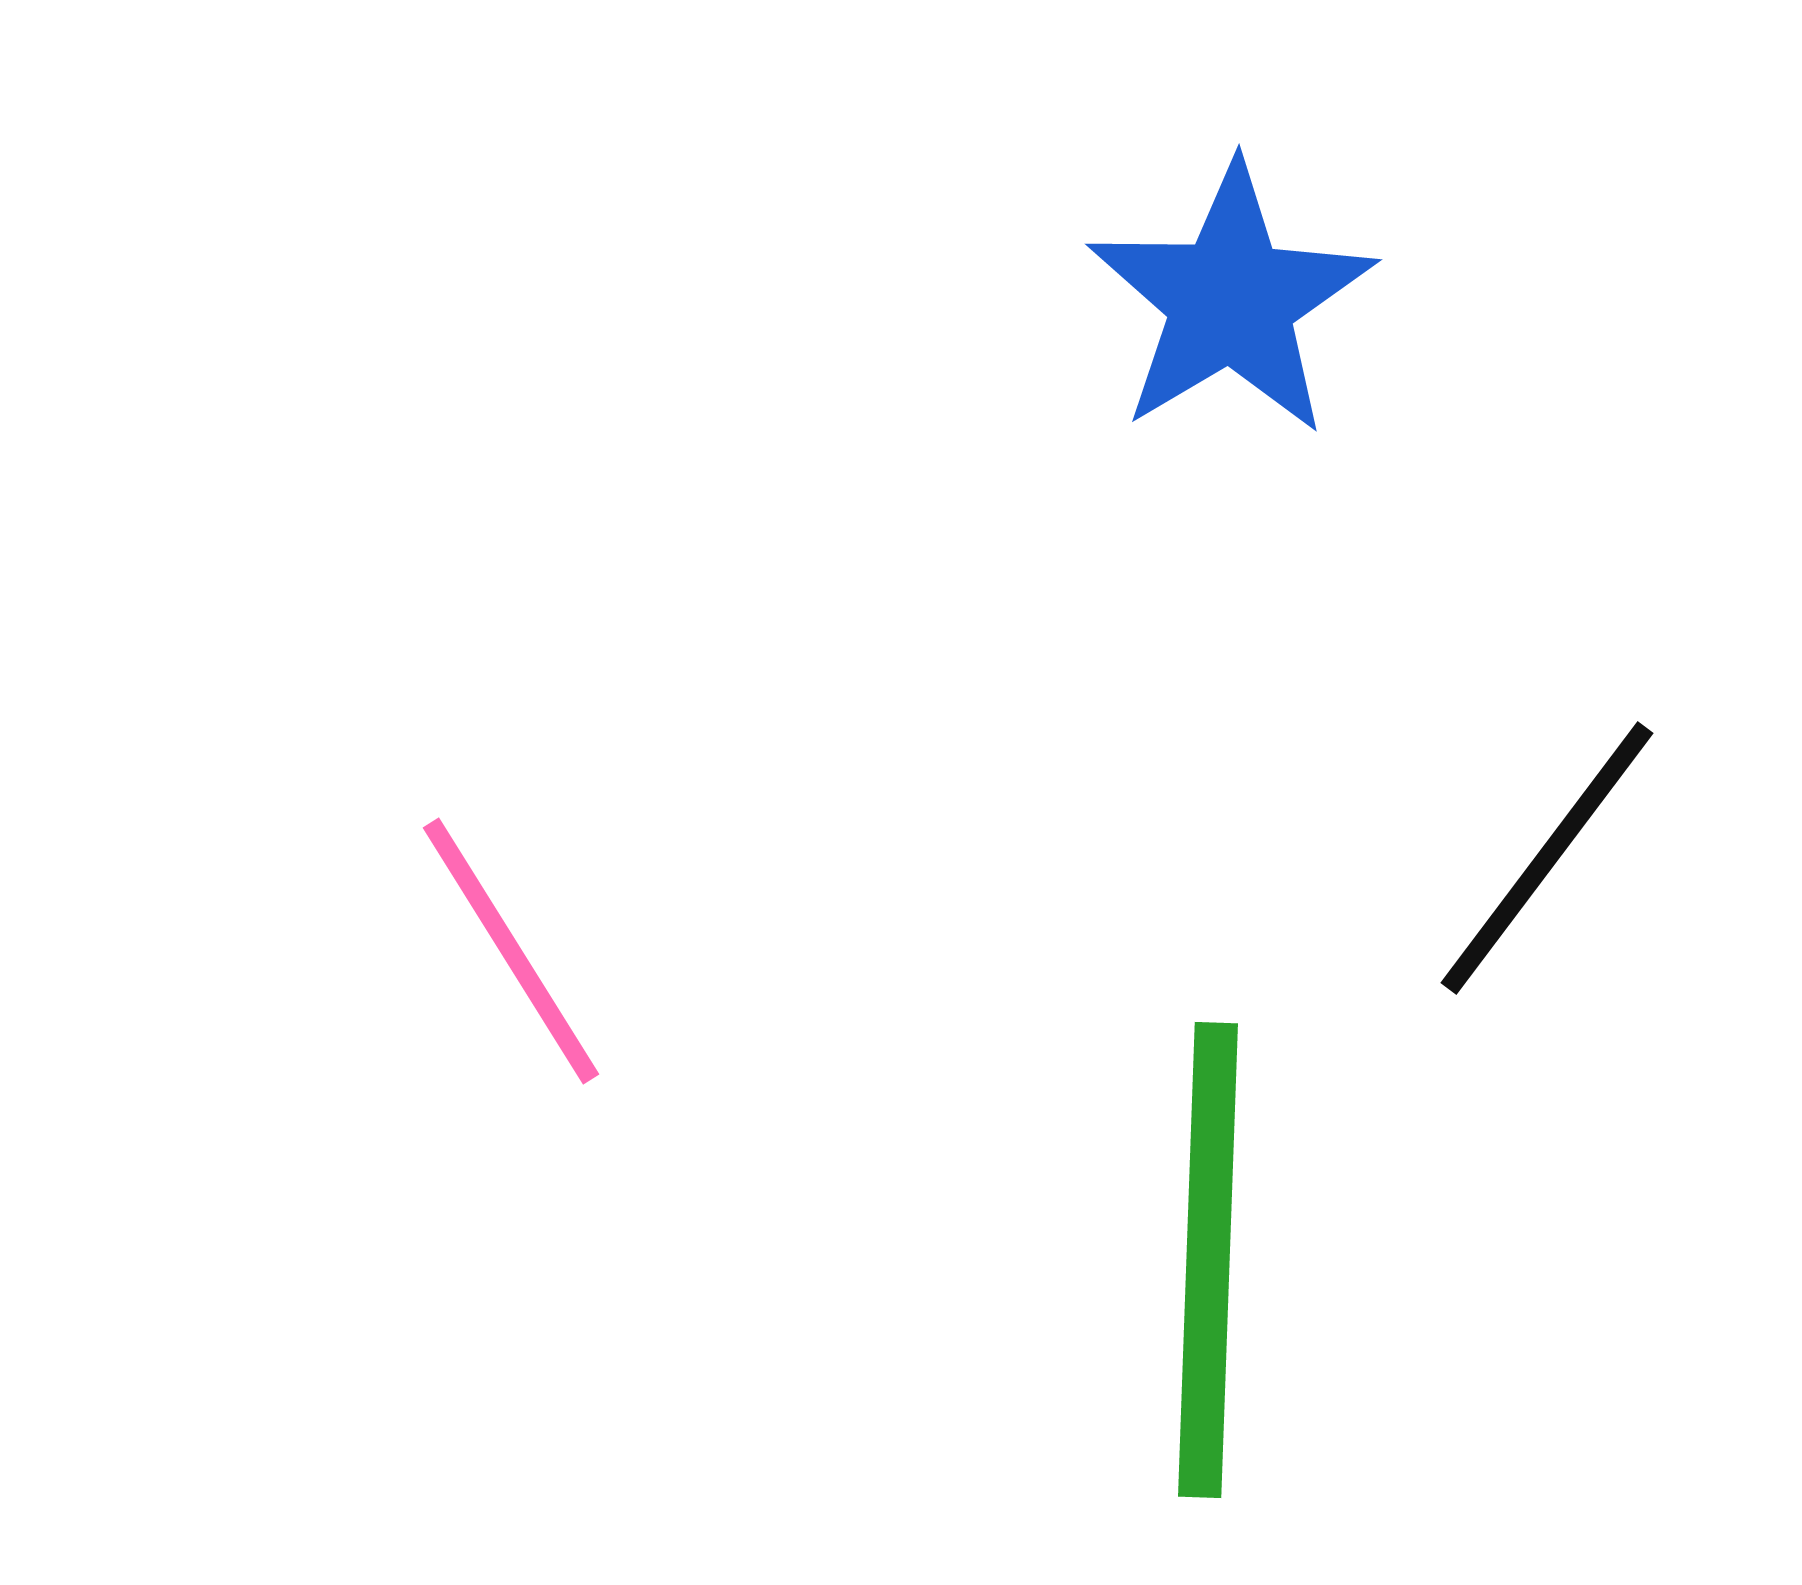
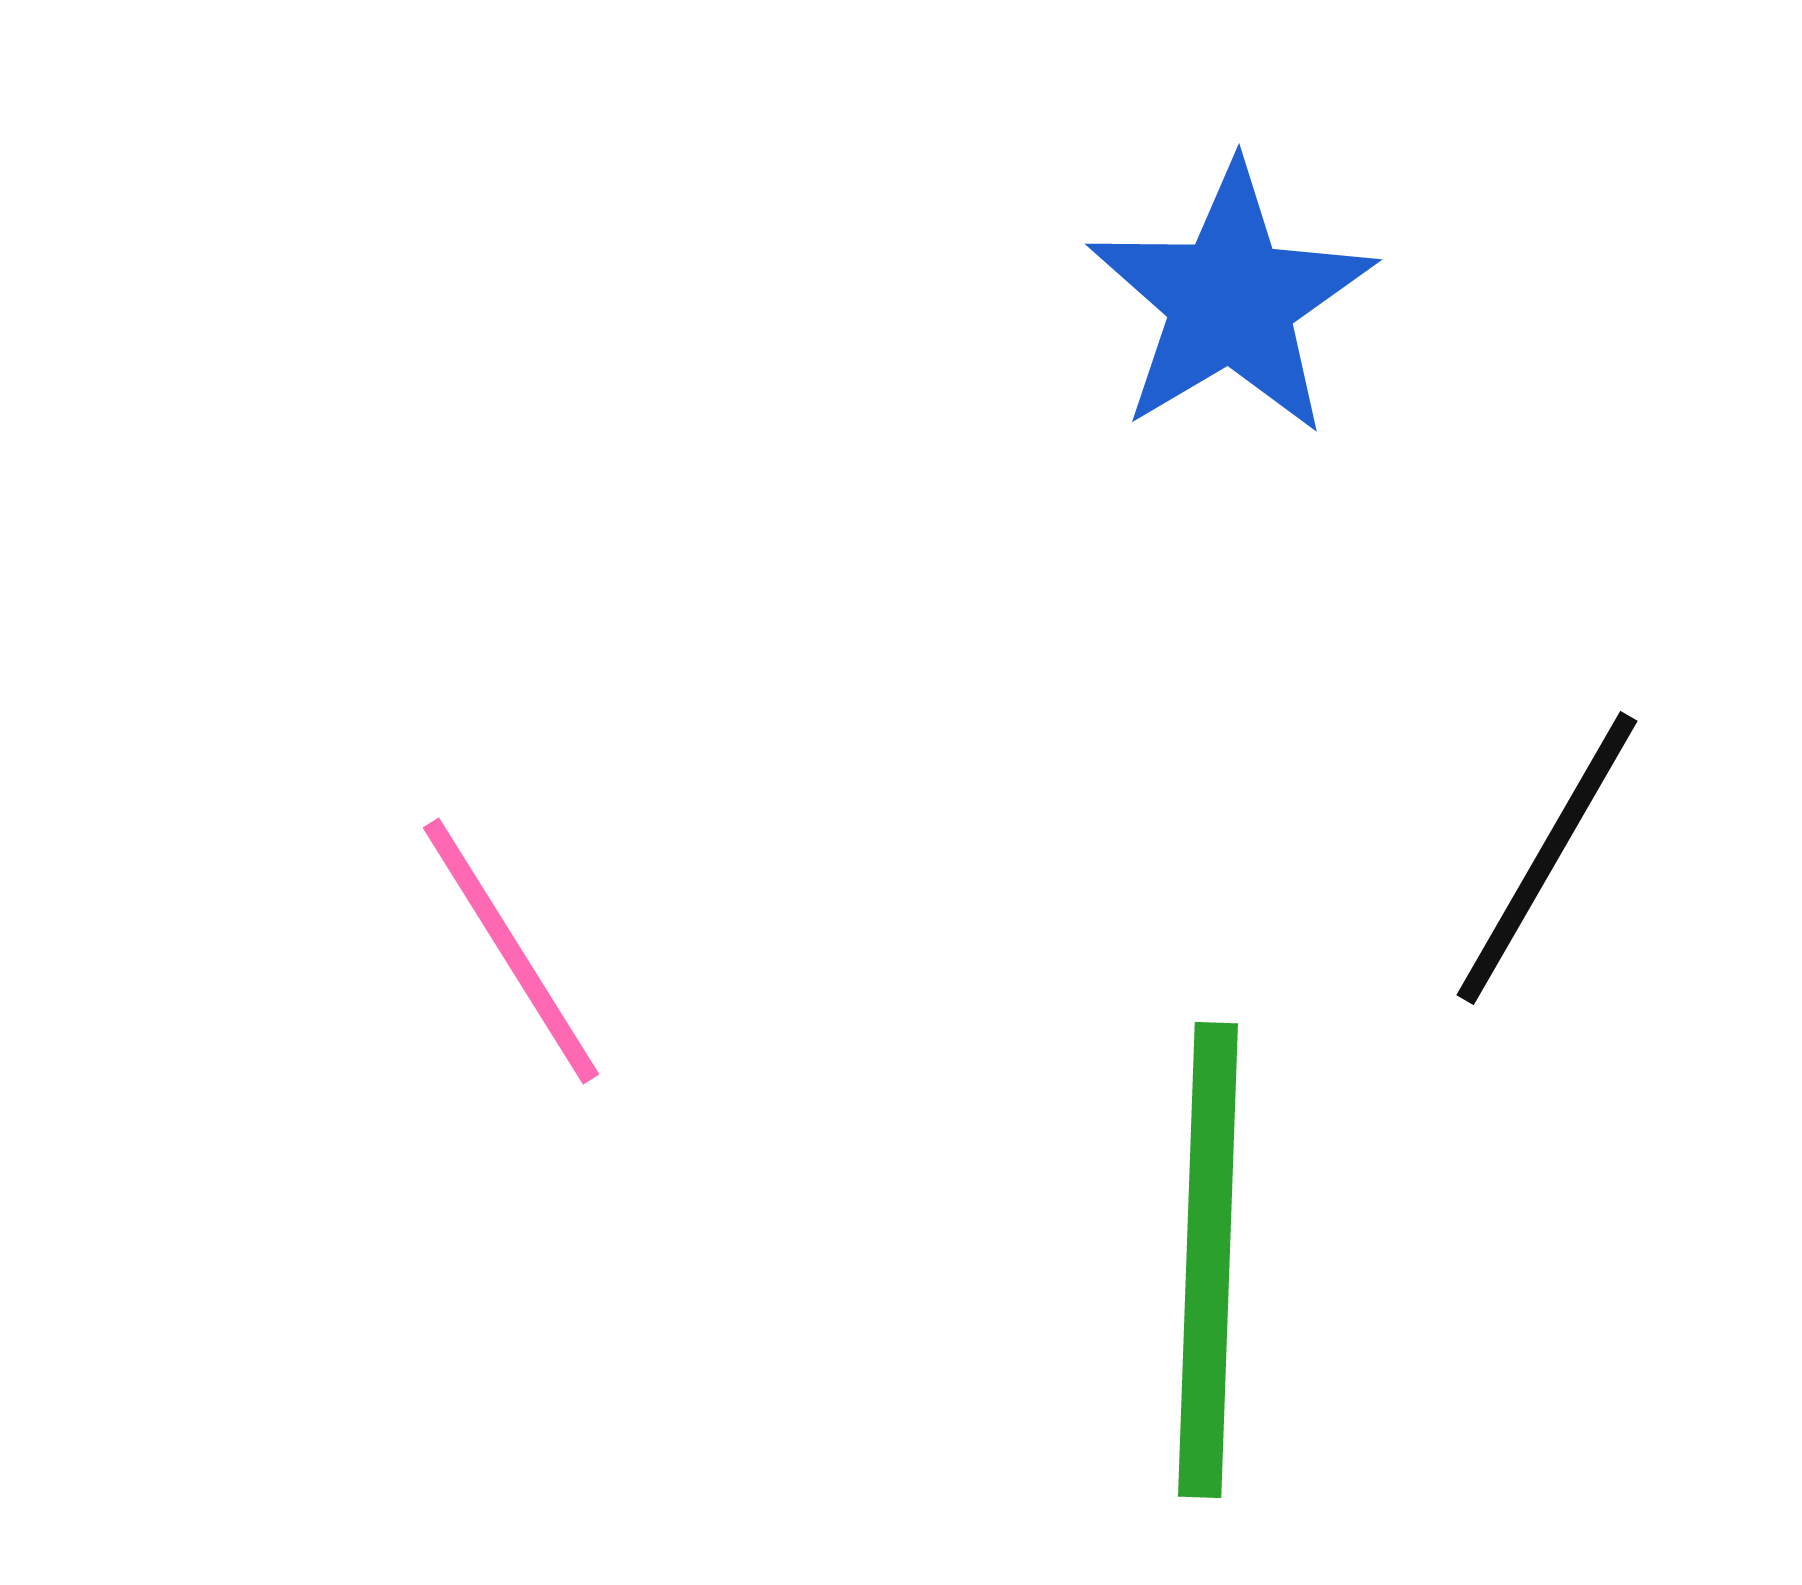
black line: rotated 7 degrees counterclockwise
